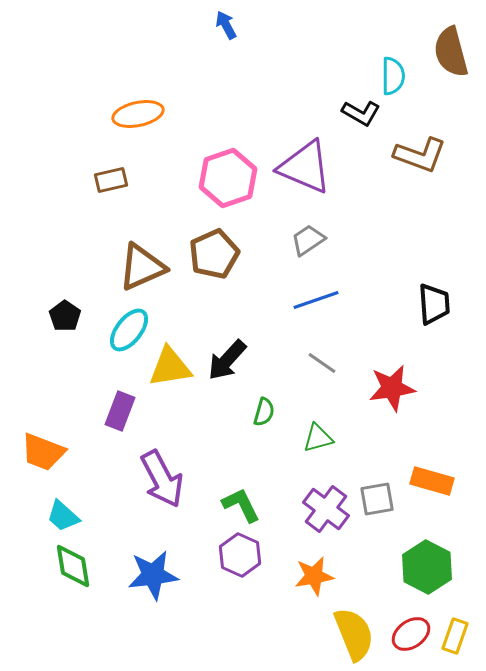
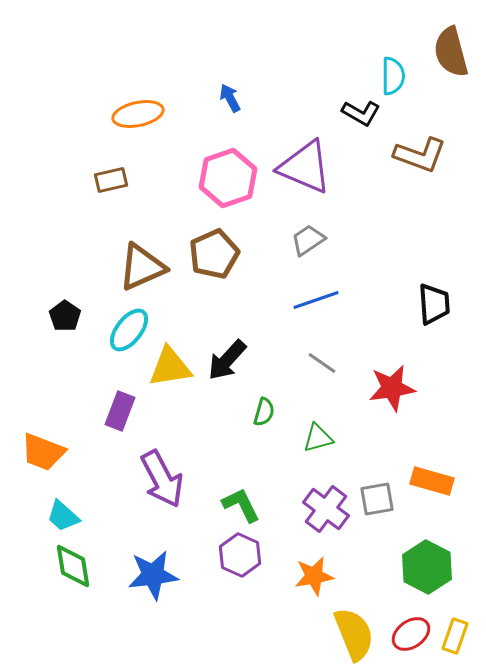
blue arrow: moved 4 px right, 73 px down
